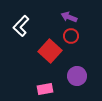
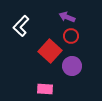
purple arrow: moved 2 px left
purple circle: moved 5 px left, 10 px up
pink rectangle: rotated 14 degrees clockwise
